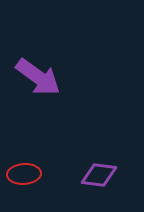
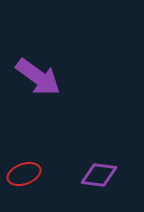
red ellipse: rotated 16 degrees counterclockwise
